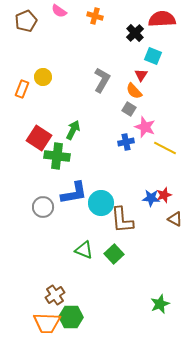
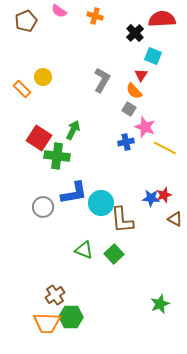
orange rectangle: rotated 66 degrees counterclockwise
